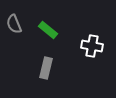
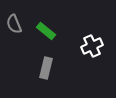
green rectangle: moved 2 px left, 1 px down
white cross: rotated 35 degrees counterclockwise
